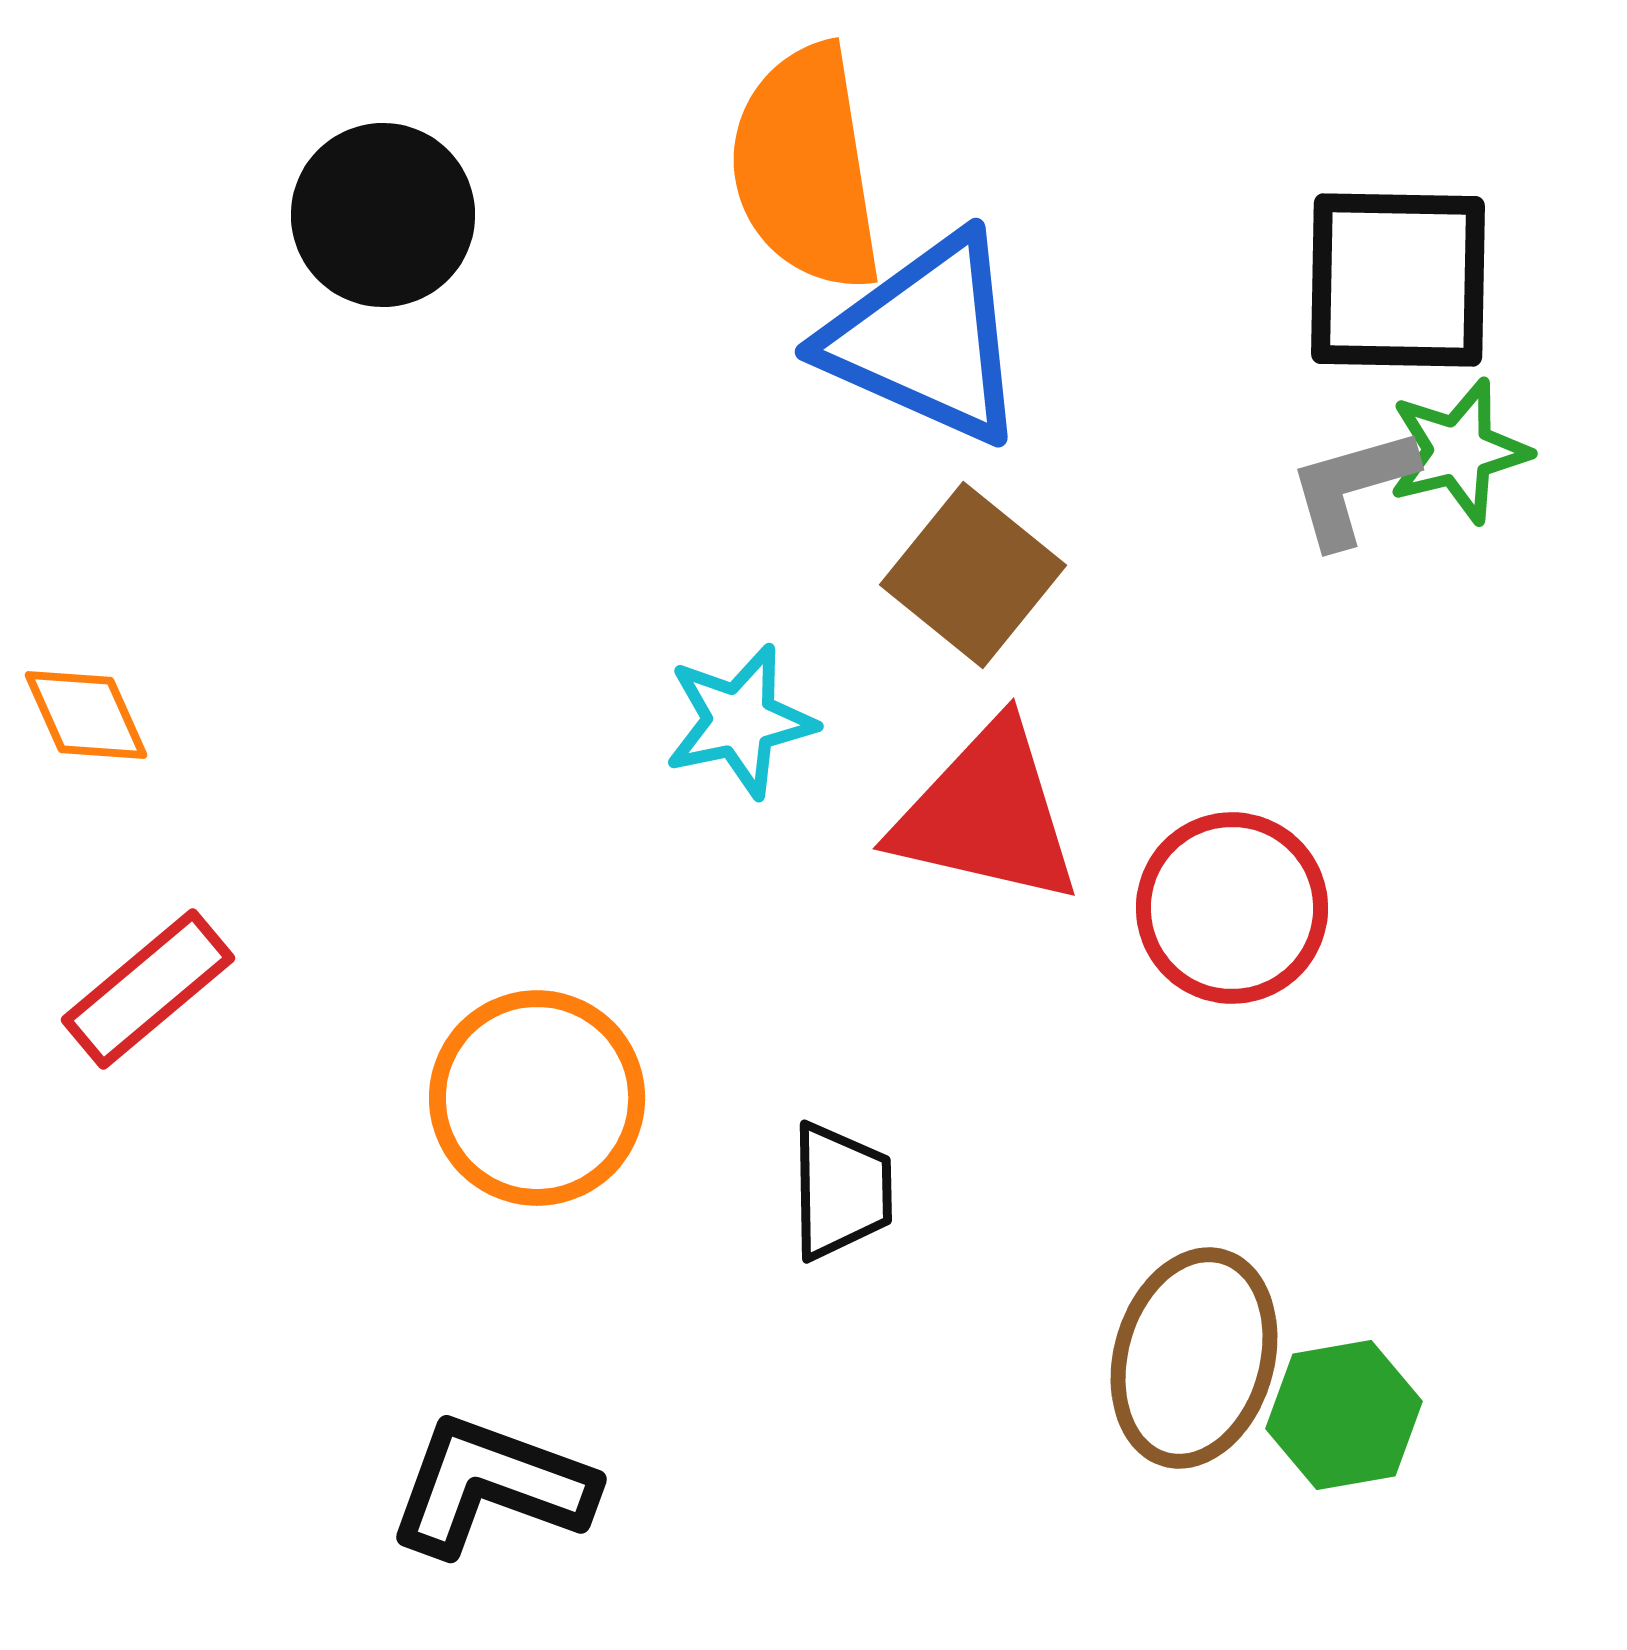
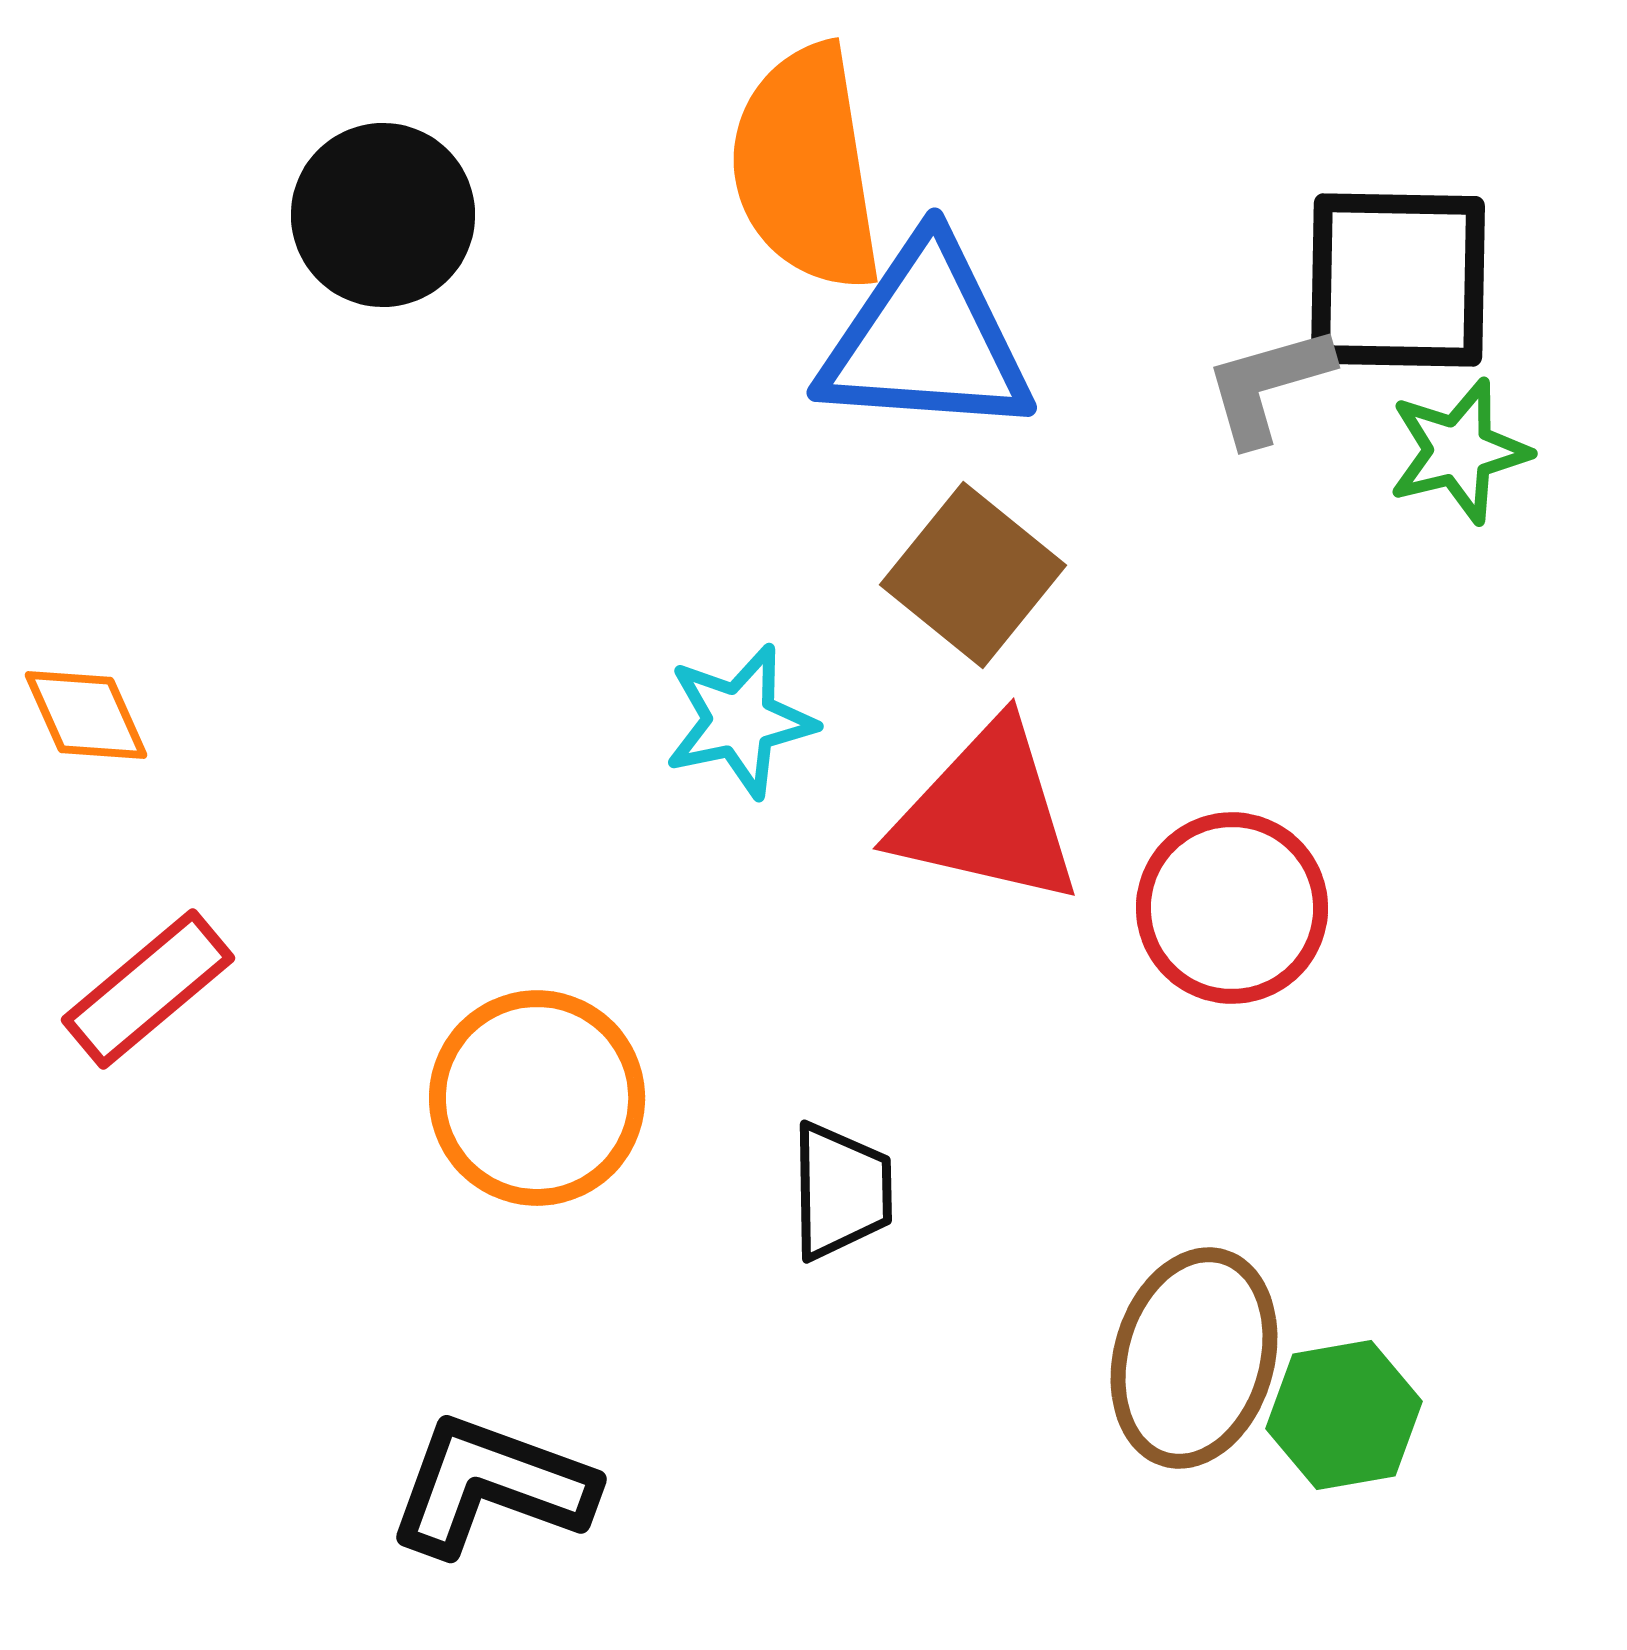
blue triangle: rotated 20 degrees counterclockwise
gray L-shape: moved 84 px left, 102 px up
